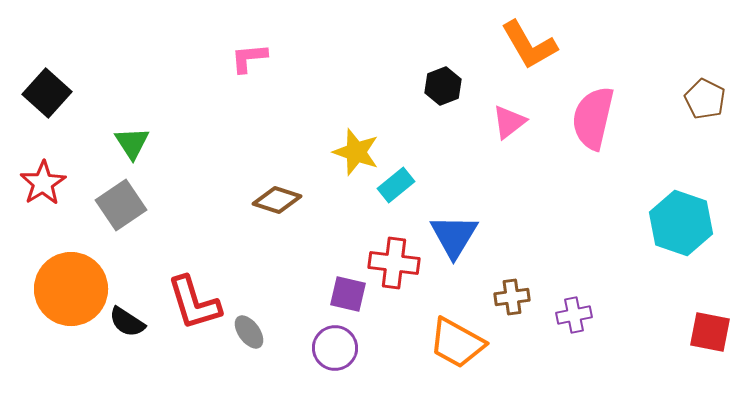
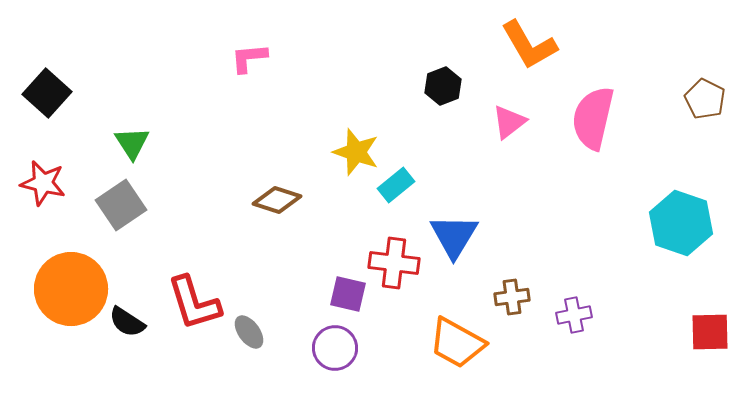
red star: rotated 27 degrees counterclockwise
red square: rotated 12 degrees counterclockwise
